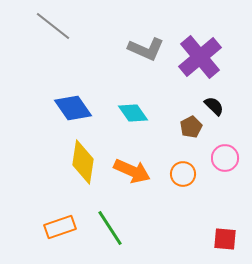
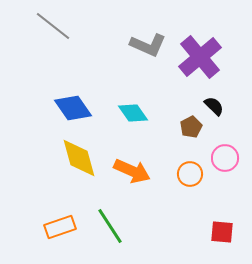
gray L-shape: moved 2 px right, 4 px up
yellow diamond: moved 4 px left, 4 px up; rotated 24 degrees counterclockwise
orange circle: moved 7 px right
green line: moved 2 px up
red square: moved 3 px left, 7 px up
